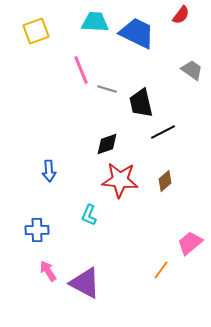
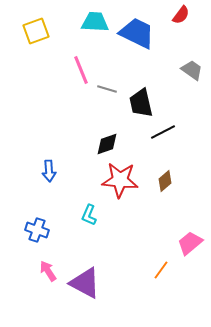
blue cross: rotated 20 degrees clockwise
